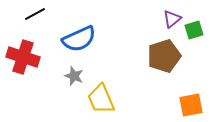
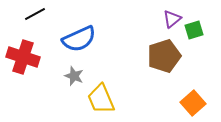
orange square: moved 2 px right, 2 px up; rotated 30 degrees counterclockwise
